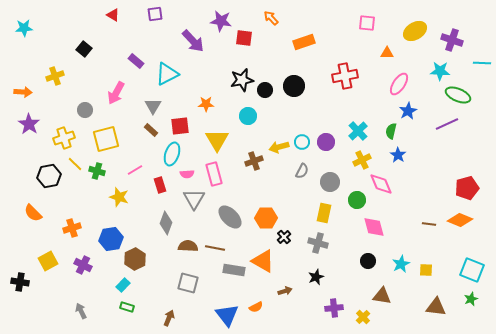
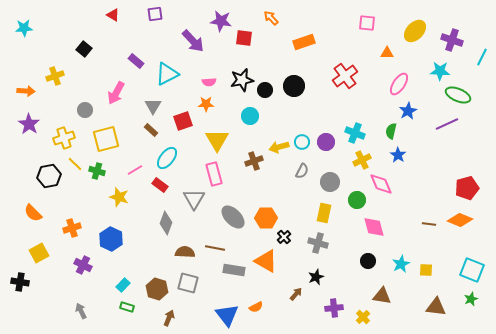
yellow ellipse at (415, 31): rotated 15 degrees counterclockwise
cyan line at (482, 63): moved 6 px up; rotated 66 degrees counterclockwise
red cross at (345, 76): rotated 25 degrees counterclockwise
orange arrow at (23, 92): moved 3 px right, 1 px up
cyan circle at (248, 116): moved 2 px right
red square at (180, 126): moved 3 px right, 5 px up; rotated 12 degrees counterclockwise
cyan cross at (358, 131): moved 3 px left, 2 px down; rotated 24 degrees counterclockwise
cyan ellipse at (172, 154): moved 5 px left, 4 px down; rotated 20 degrees clockwise
pink semicircle at (187, 174): moved 22 px right, 92 px up
red rectangle at (160, 185): rotated 35 degrees counterclockwise
gray ellipse at (230, 217): moved 3 px right
blue hexagon at (111, 239): rotated 25 degrees counterclockwise
brown semicircle at (188, 246): moved 3 px left, 6 px down
brown hexagon at (135, 259): moved 22 px right, 30 px down; rotated 15 degrees counterclockwise
yellow square at (48, 261): moved 9 px left, 8 px up
orange triangle at (263, 261): moved 3 px right
brown arrow at (285, 291): moved 11 px right, 3 px down; rotated 32 degrees counterclockwise
